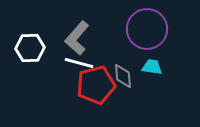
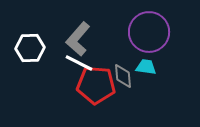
purple circle: moved 2 px right, 3 px down
gray L-shape: moved 1 px right, 1 px down
white line: rotated 12 degrees clockwise
cyan trapezoid: moved 6 px left
red pentagon: rotated 18 degrees clockwise
